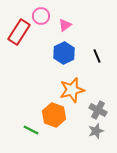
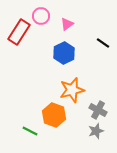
pink triangle: moved 2 px right, 1 px up
black line: moved 6 px right, 13 px up; rotated 32 degrees counterclockwise
green line: moved 1 px left, 1 px down
